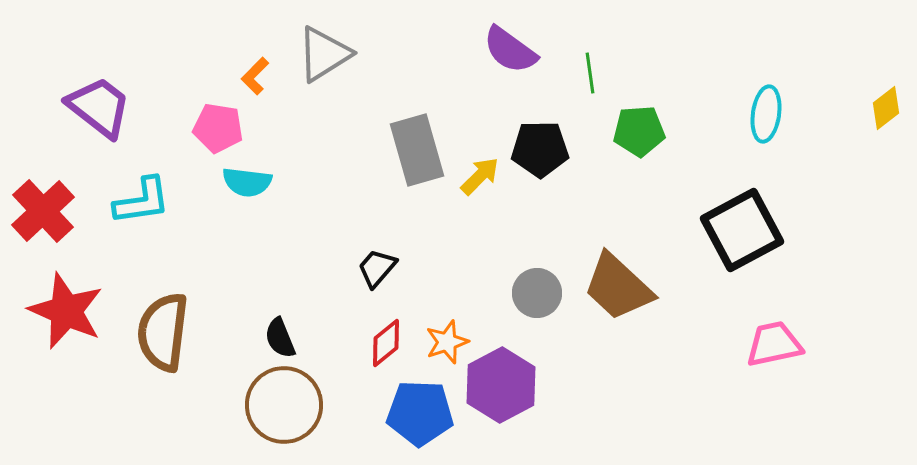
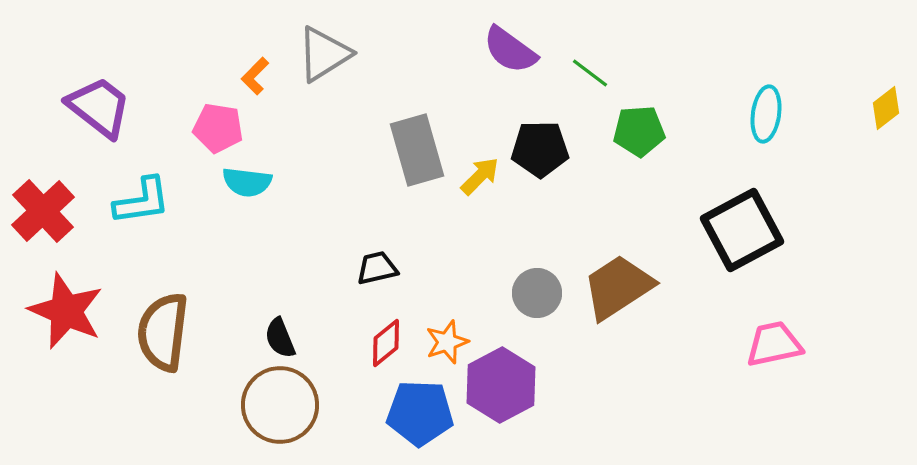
green line: rotated 45 degrees counterclockwise
black trapezoid: rotated 36 degrees clockwise
brown trapezoid: rotated 104 degrees clockwise
brown circle: moved 4 px left
